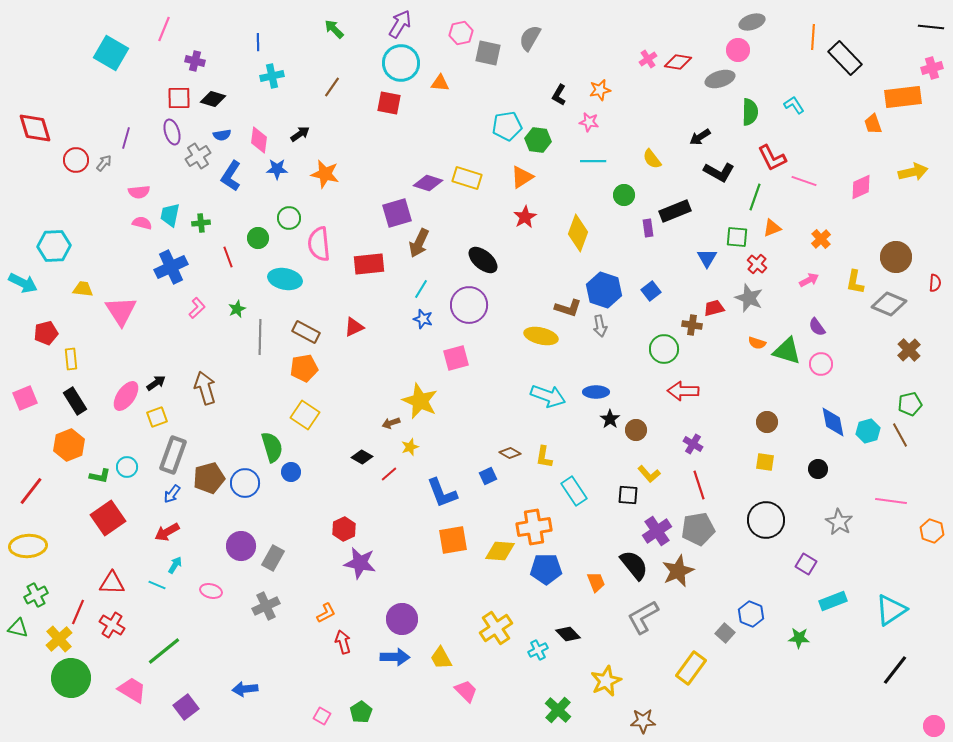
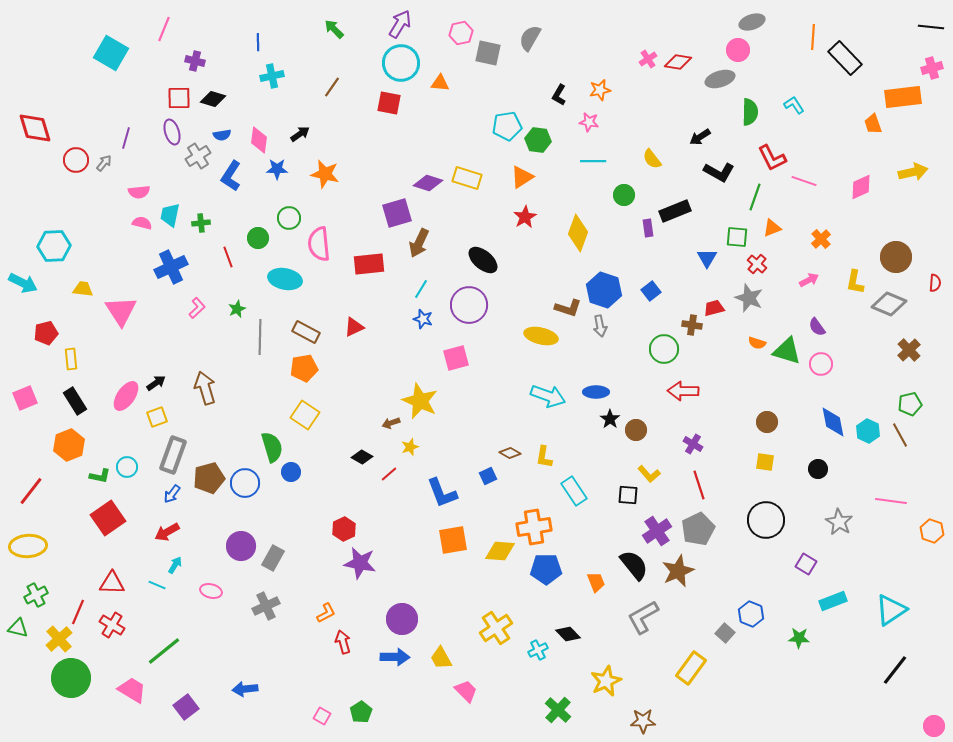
cyan hexagon at (868, 431): rotated 20 degrees counterclockwise
gray pentagon at (698, 529): rotated 16 degrees counterclockwise
